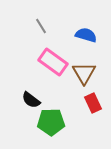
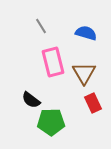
blue semicircle: moved 2 px up
pink rectangle: rotated 40 degrees clockwise
